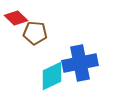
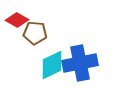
red diamond: moved 1 px right, 2 px down; rotated 15 degrees counterclockwise
cyan diamond: moved 11 px up
